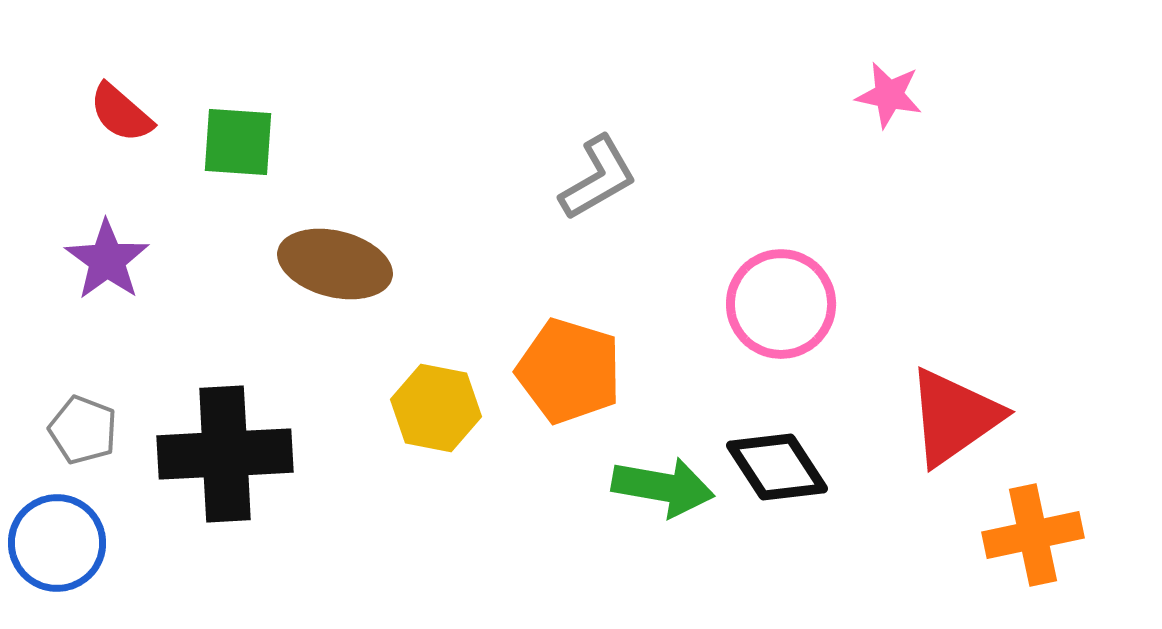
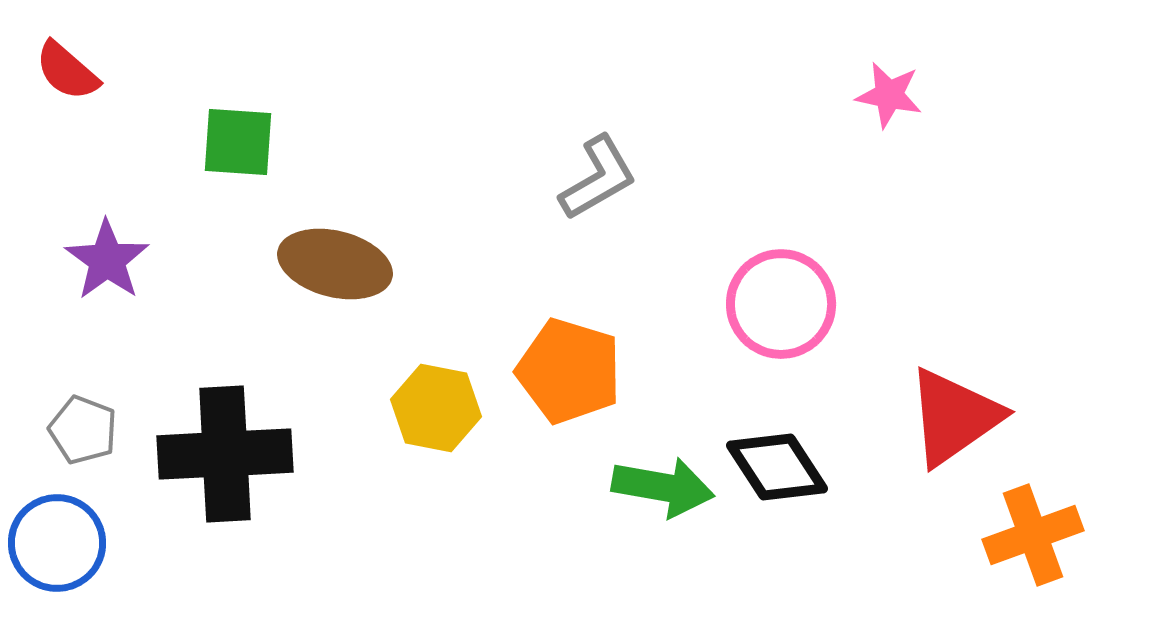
red semicircle: moved 54 px left, 42 px up
orange cross: rotated 8 degrees counterclockwise
